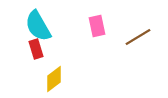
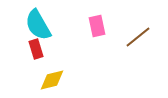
cyan semicircle: moved 1 px up
brown line: rotated 8 degrees counterclockwise
yellow diamond: moved 2 px left, 1 px down; rotated 24 degrees clockwise
